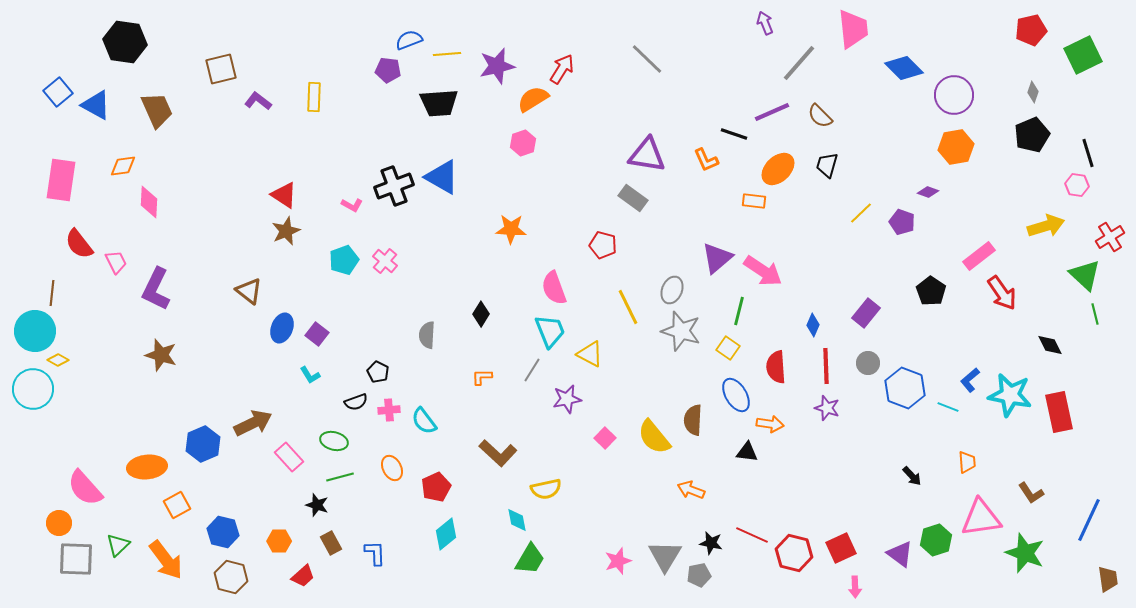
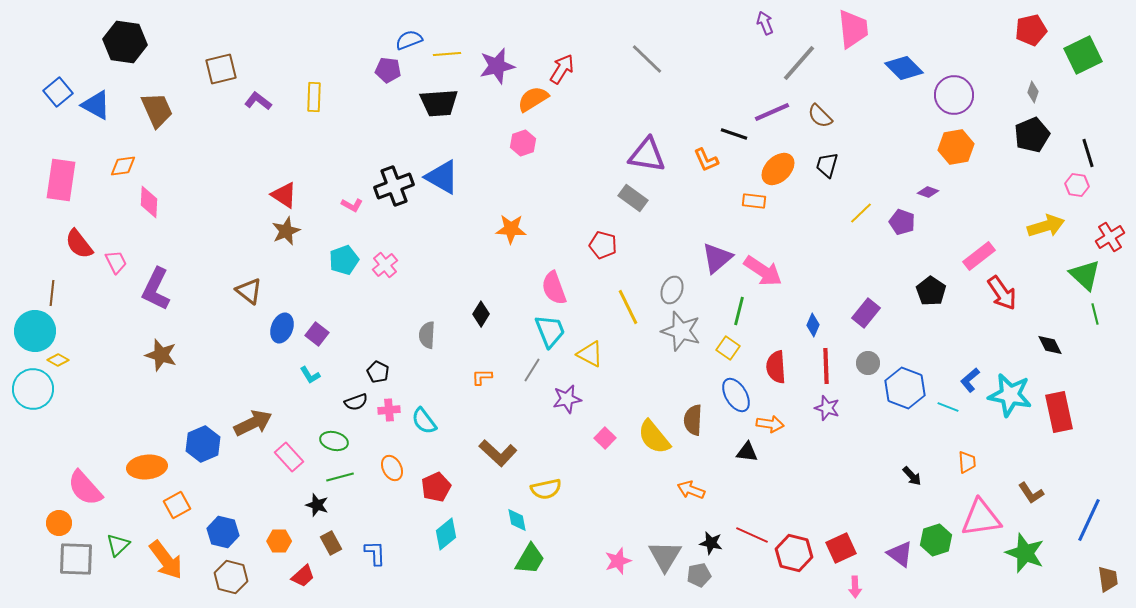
pink cross at (385, 261): moved 4 px down; rotated 10 degrees clockwise
